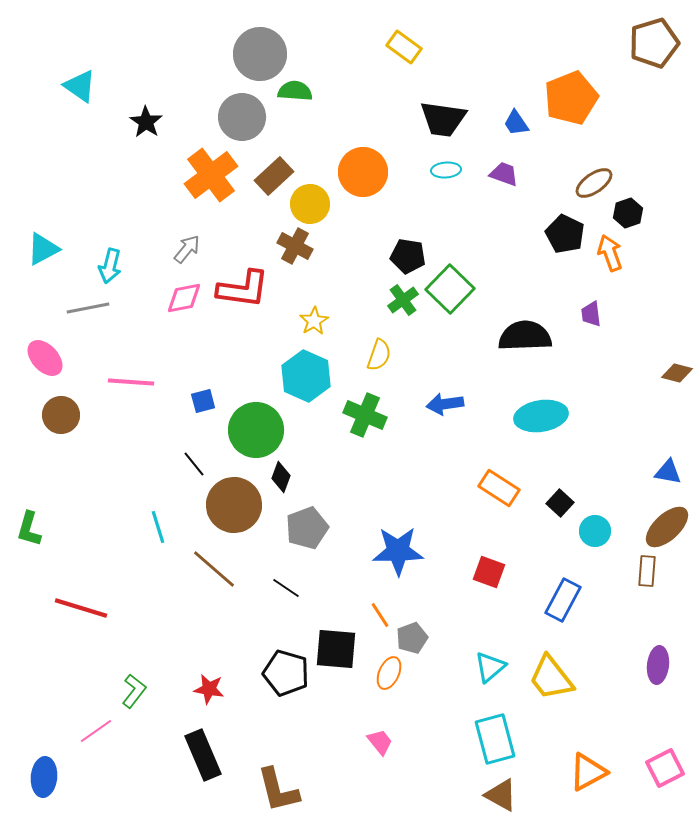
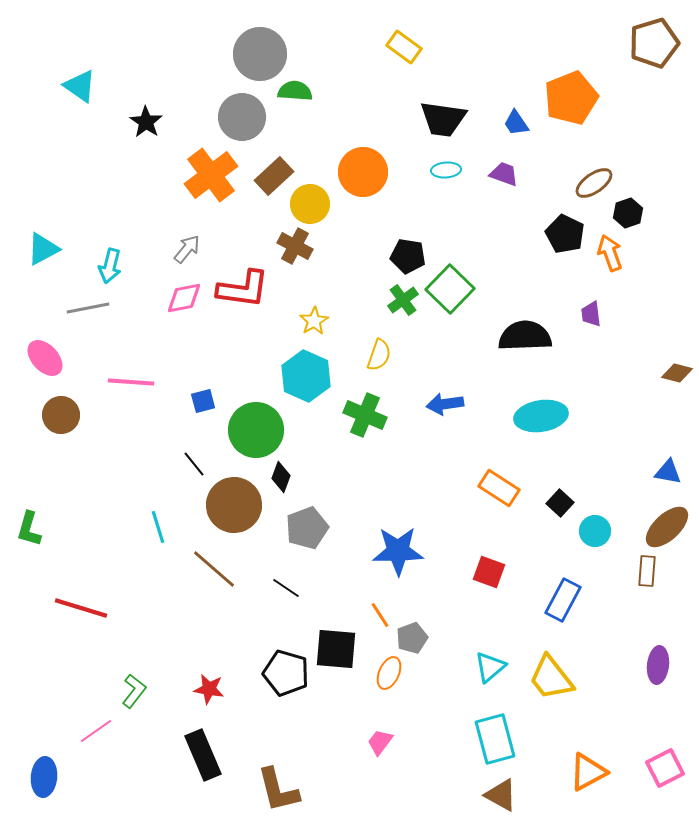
pink trapezoid at (380, 742): rotated 104 degrees counterclockwise
